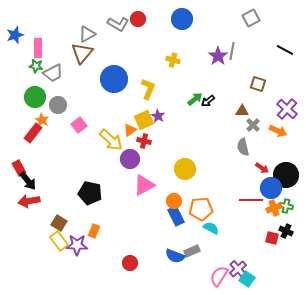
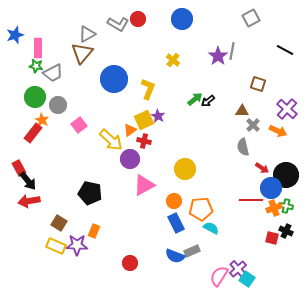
yellow cross at (173, 60): rotated 24 degrees clockwise
blue rectangle at (176, 216): moved 7 px down
yellow rectangle at (59, 241): moved 3 px left, 5 px down; rotated 30 degrees counterclockwise
